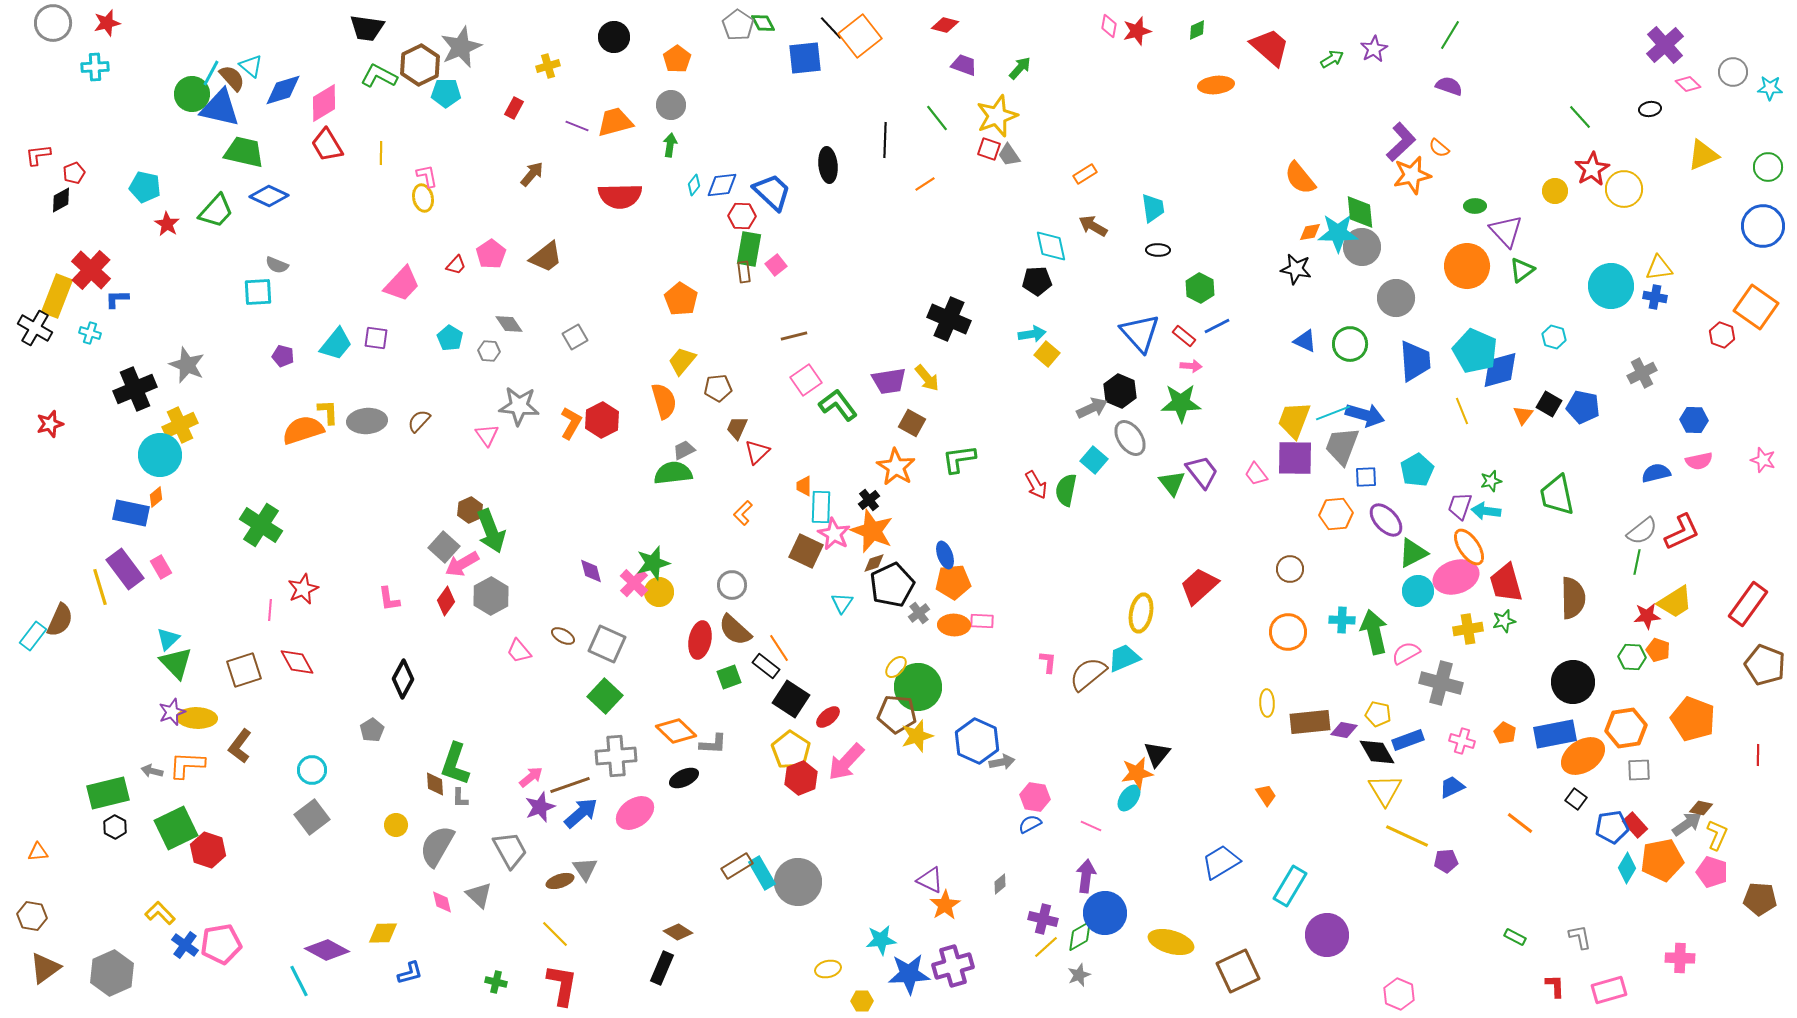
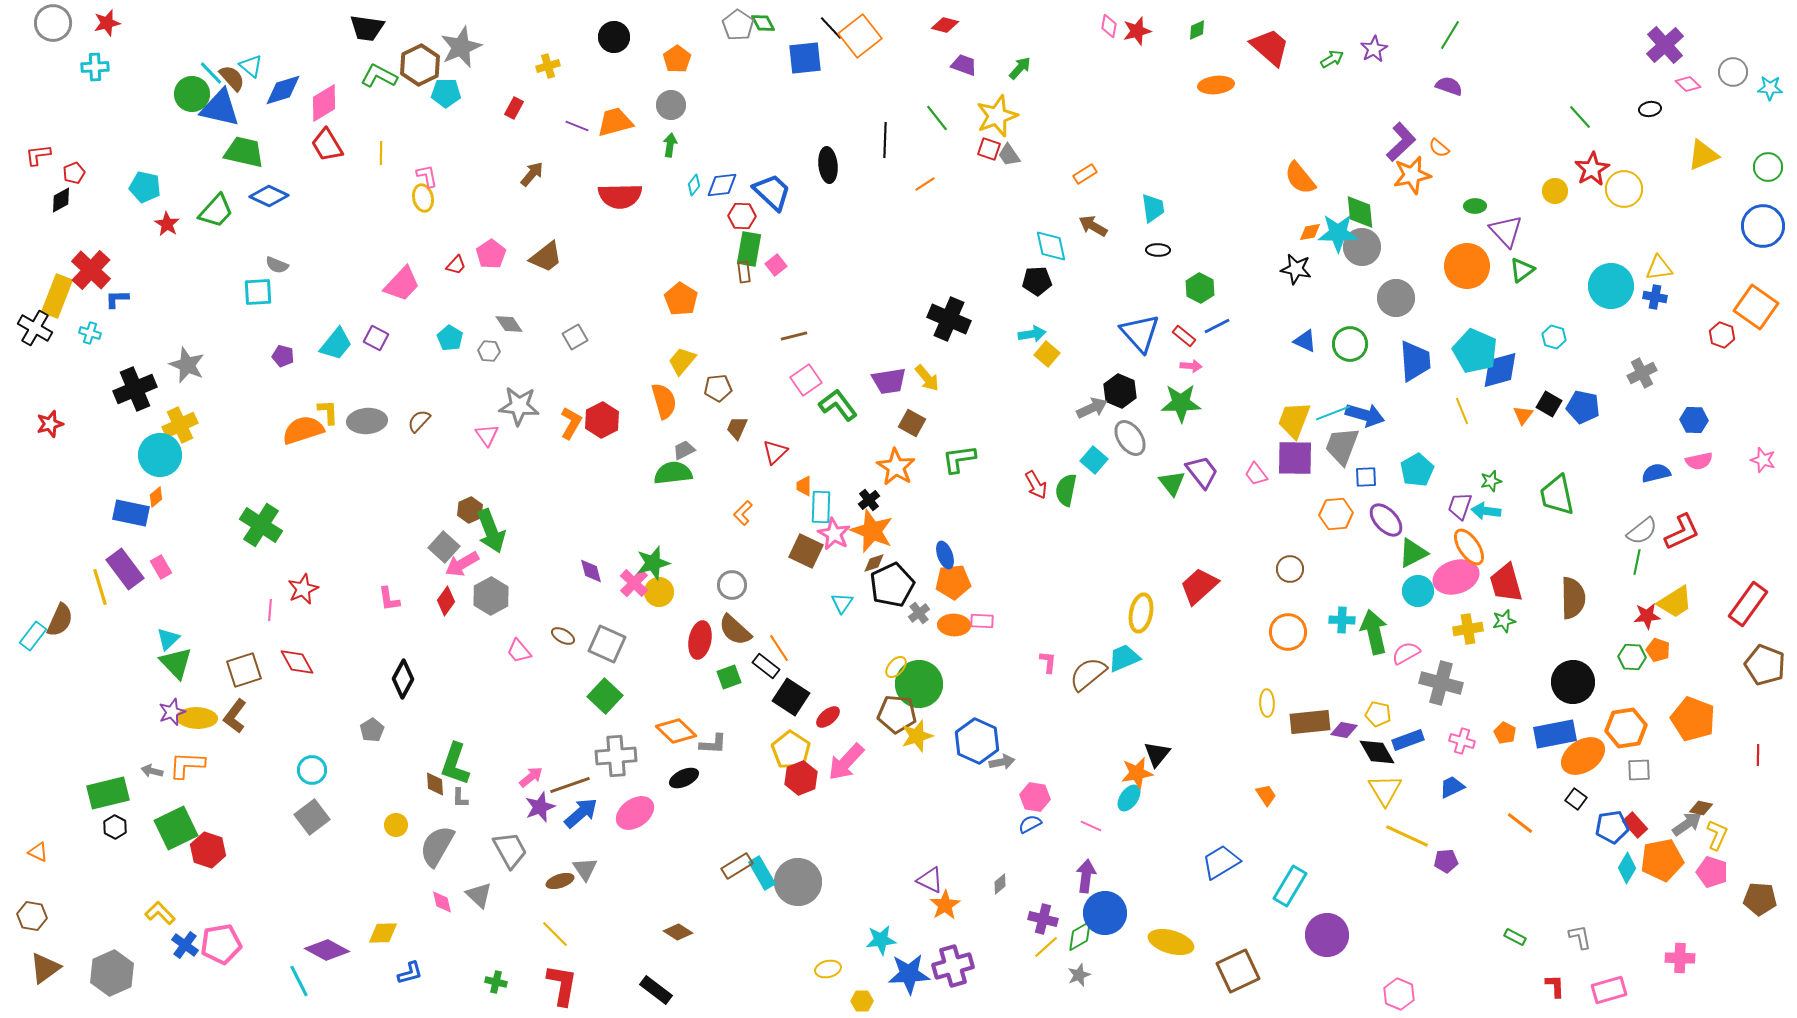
cyan line at (211, 73): rotated 72 degrees counterclockwise
purple square at (376, 338): rotated 20 degrees clockwise
red triangle at (757, 452): moved 18 px right
green circle at (918, 687): moved 1 px right, 3 px up
black square at (791, 699): moved 2 px up
brown L-shape at (240, 746): moved 5 px left, 30 px up
orange triangle at (38, 852): rotated 30 degrees clockwise
black rectangle at (662, 968): moved 6 px left, 22 px down; rotated 76 degrees counterclockwise
